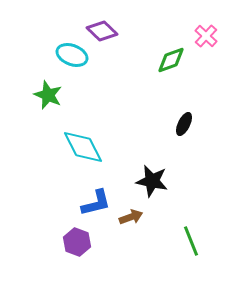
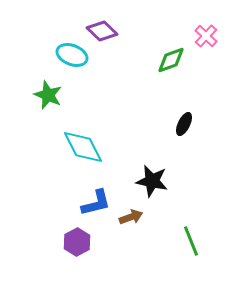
purple hexagon: rotated 12 degrees clockwise
